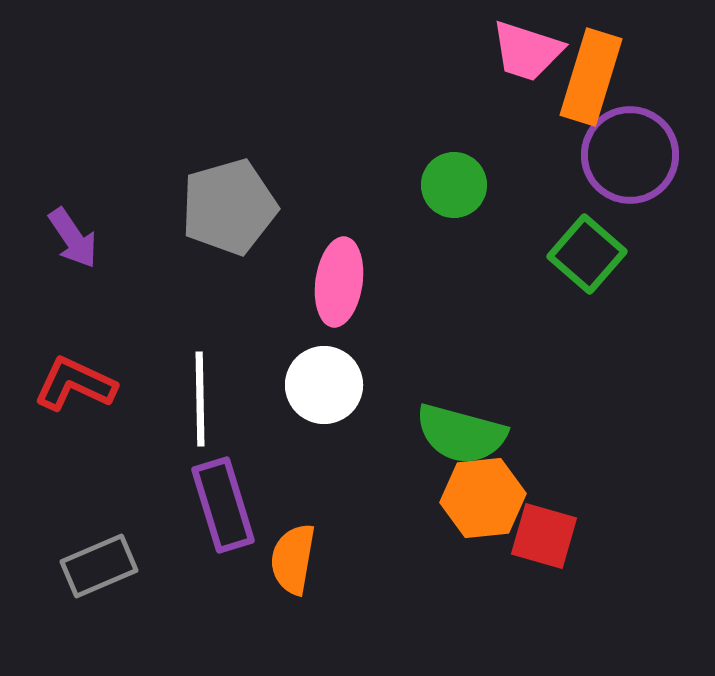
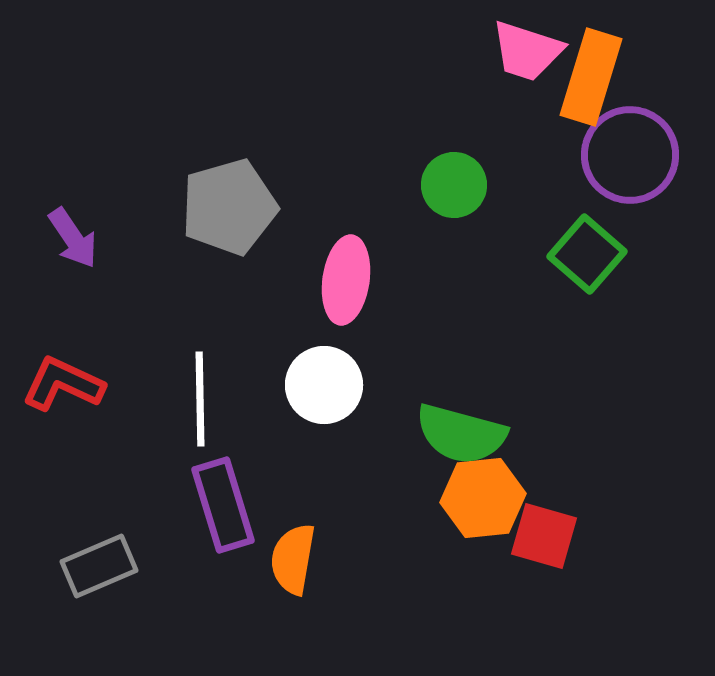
pink ellipse: moved 7 px right, 2 px up
red L-shape: moved 12 px left
